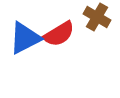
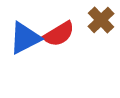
brown cross: moved 4 px right, 3 px down; rotated 16 degrees clockwise
